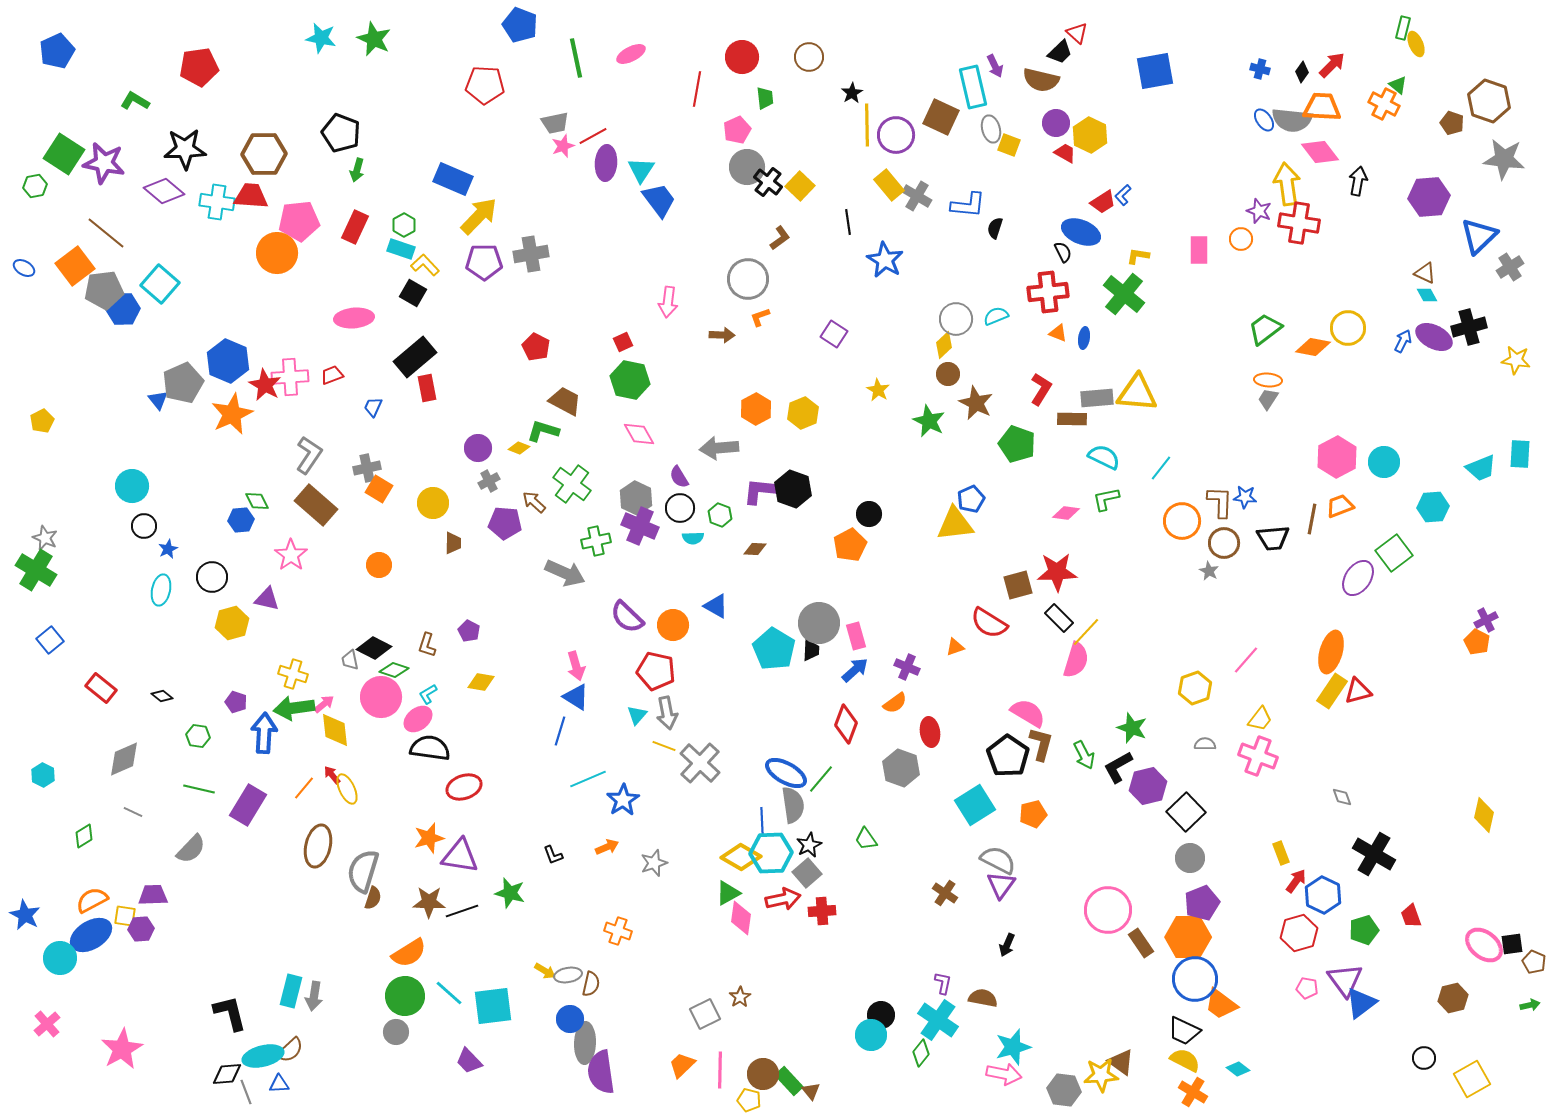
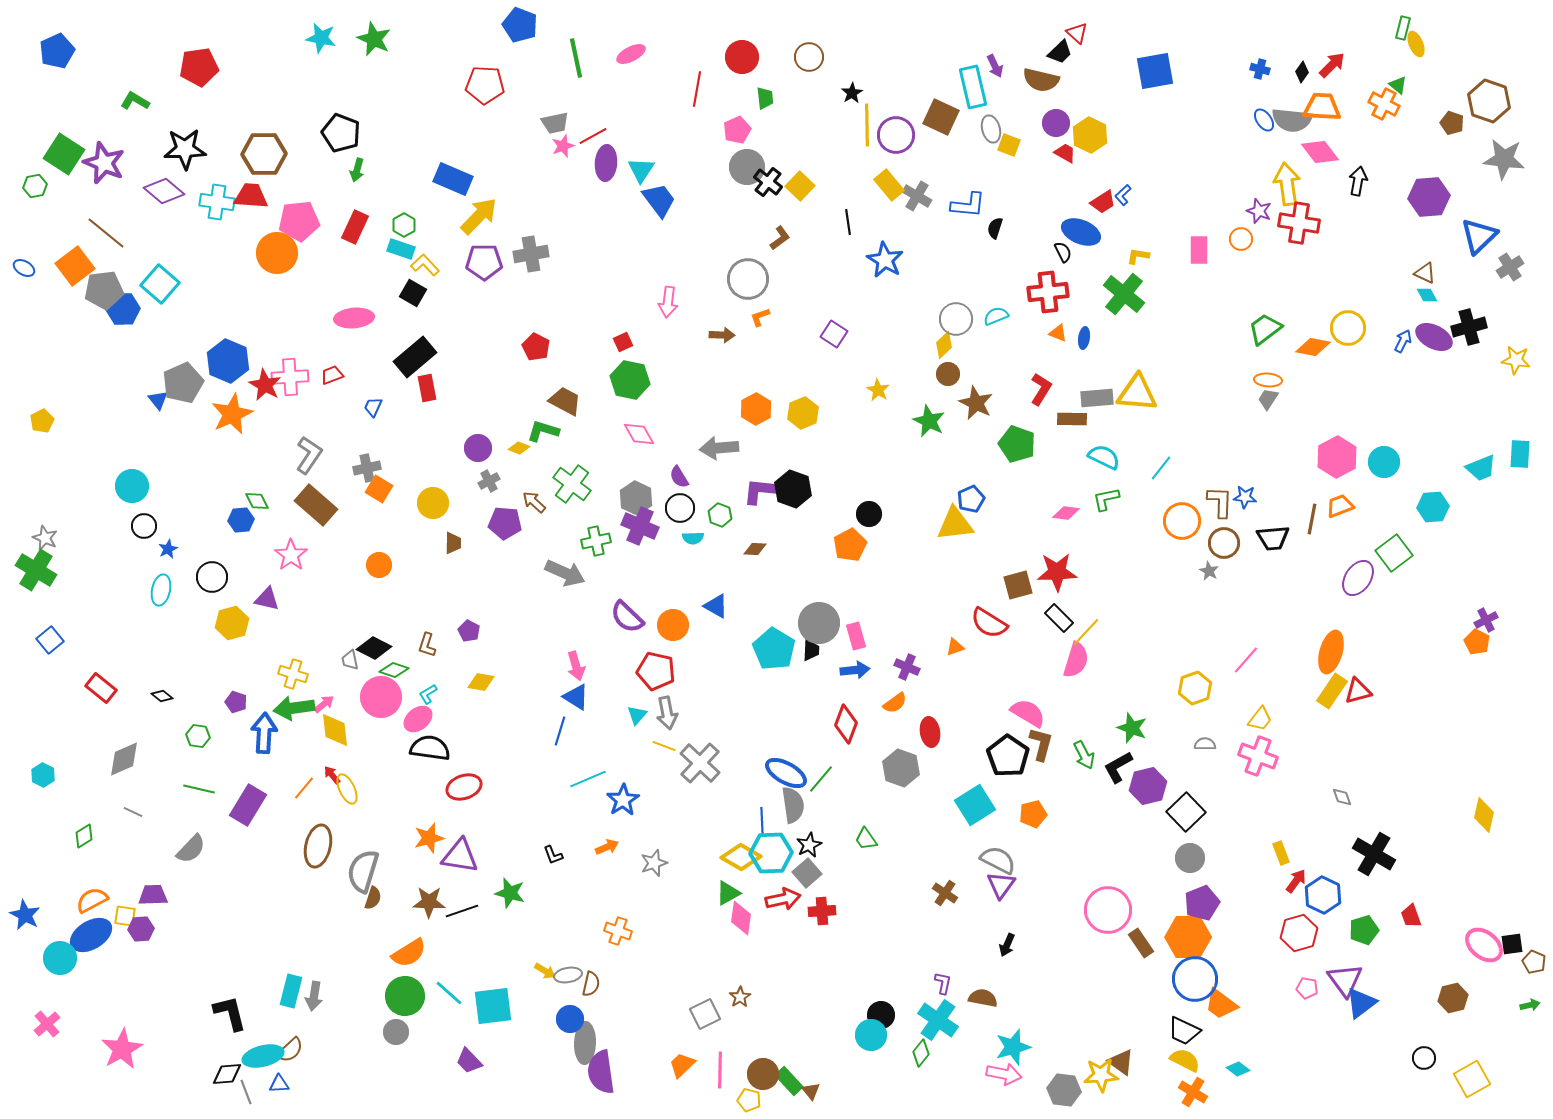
purple star at (104, 163): rotated 12 degrees clockwise
blue arrow at (855, 670): rotated 36 degrees clockwise
